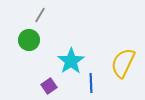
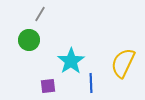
gray line: moved 1 px up
purple square: moved 1 px left; rotated 28 degrees clockwise
